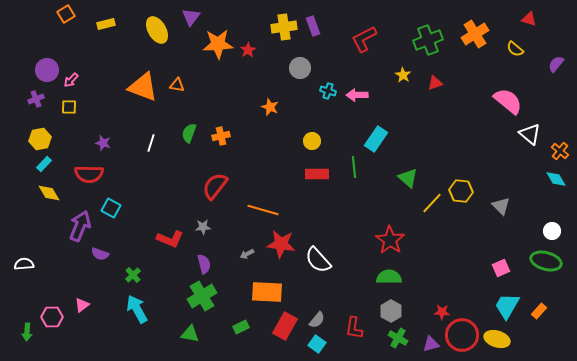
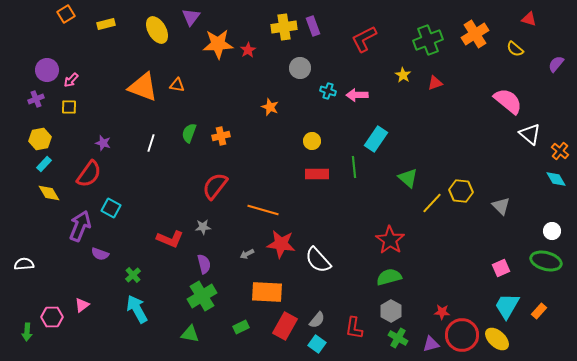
red semicircle at (89, 174): rotated 56 degrees counterclockwise
green semicircle at (389, 277): rotated 15 degrees counterclockwise
yellow ellipse at (497, 339): rotated 25 degrees clockwise
